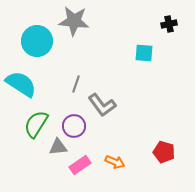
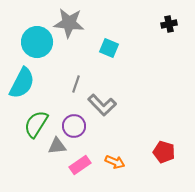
gray star: moved 5 px left, 2 px down
cyan circle: moved 1 px down
cyan square: moved 35 px left, 5 px up; rotated 18 degrees clockwise
cyan semicircle: moved 1 px right, 1 px up; rotated 84 degrees clockwise
gray L-shape: rotated 8 degrees counterclockwise
gray triangle: moved 1 px left, 1 px up
